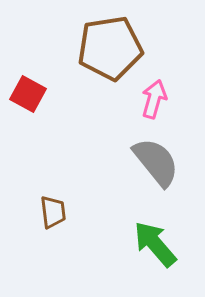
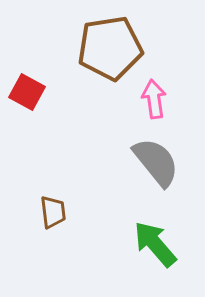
red square: moved 1 px left, 2 px up
pink arrow: rotated 24 degrees counterclockwise
